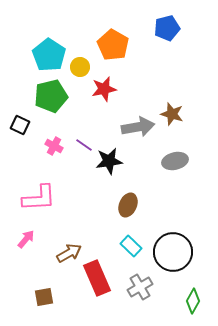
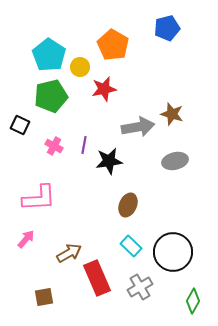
purple line: rotated 66 degrees clockwise
